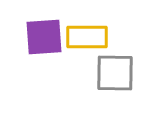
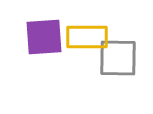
gray square: moved 3 px right, 15 px up
